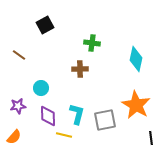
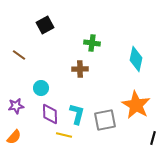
purple star: moved 2 px left
purple diamond: moved 2 px right, 2 px up
black line: moved 2 px right; rotated 24 degrees clockwise
